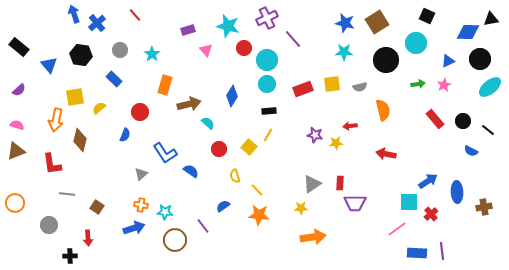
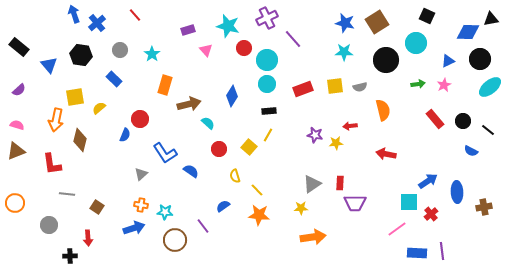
yellow square at (332, 84): moved 3 px right, 2 px down
red circle at (140, 112): moved 7 px down
